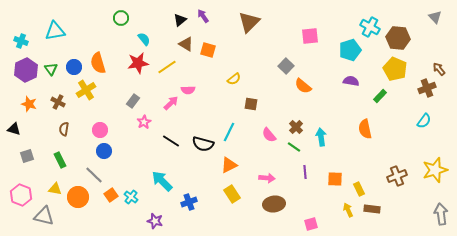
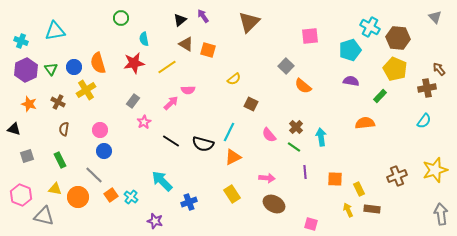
cyan semicircle at (144, 39): rotated 152 degrees counterclockwise
red star at (138, 63): moved 4 px left
brown cross at (427, 88): rotated 12 degrees clockwise
brown square at (251, 104): rotated 16 degrees clockwise
orange semicircle at (365, 129): moved 6 px up; rotated 96 degrees clockwise
orange triangle at (229, 165): moved 4 px right, 8 px up
brown ellipse at (274, 204): rotated 35 degrees clockwise
pink square at (311, 224): rotated 32 degrees clockwise
